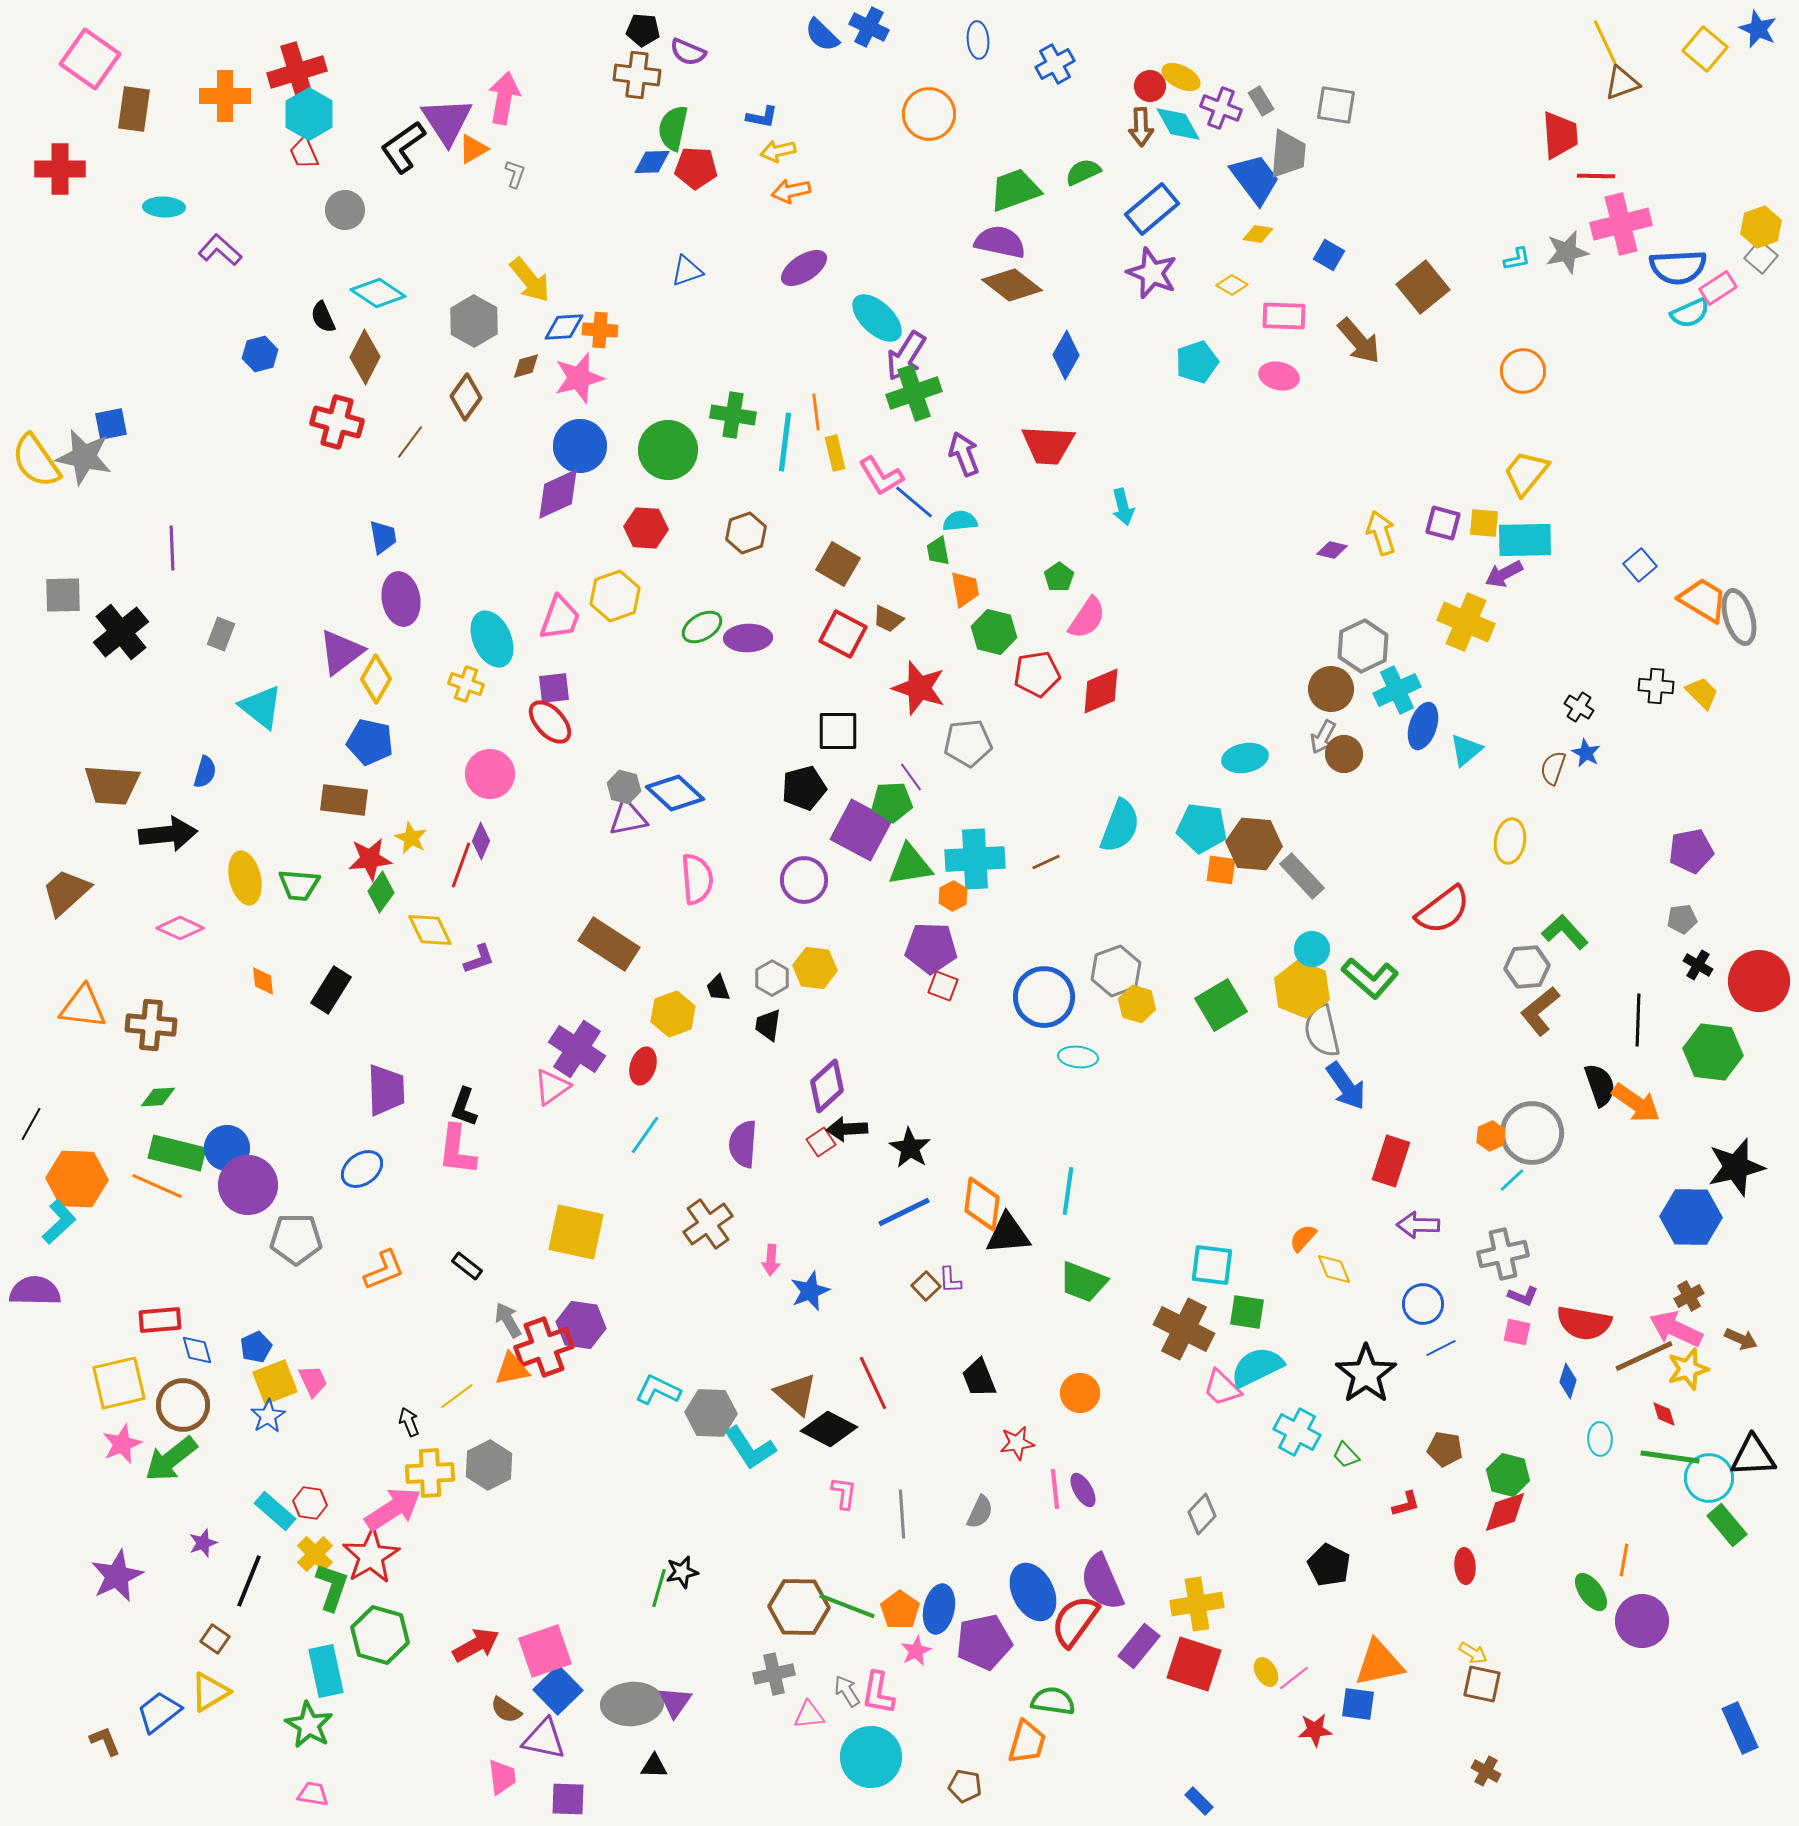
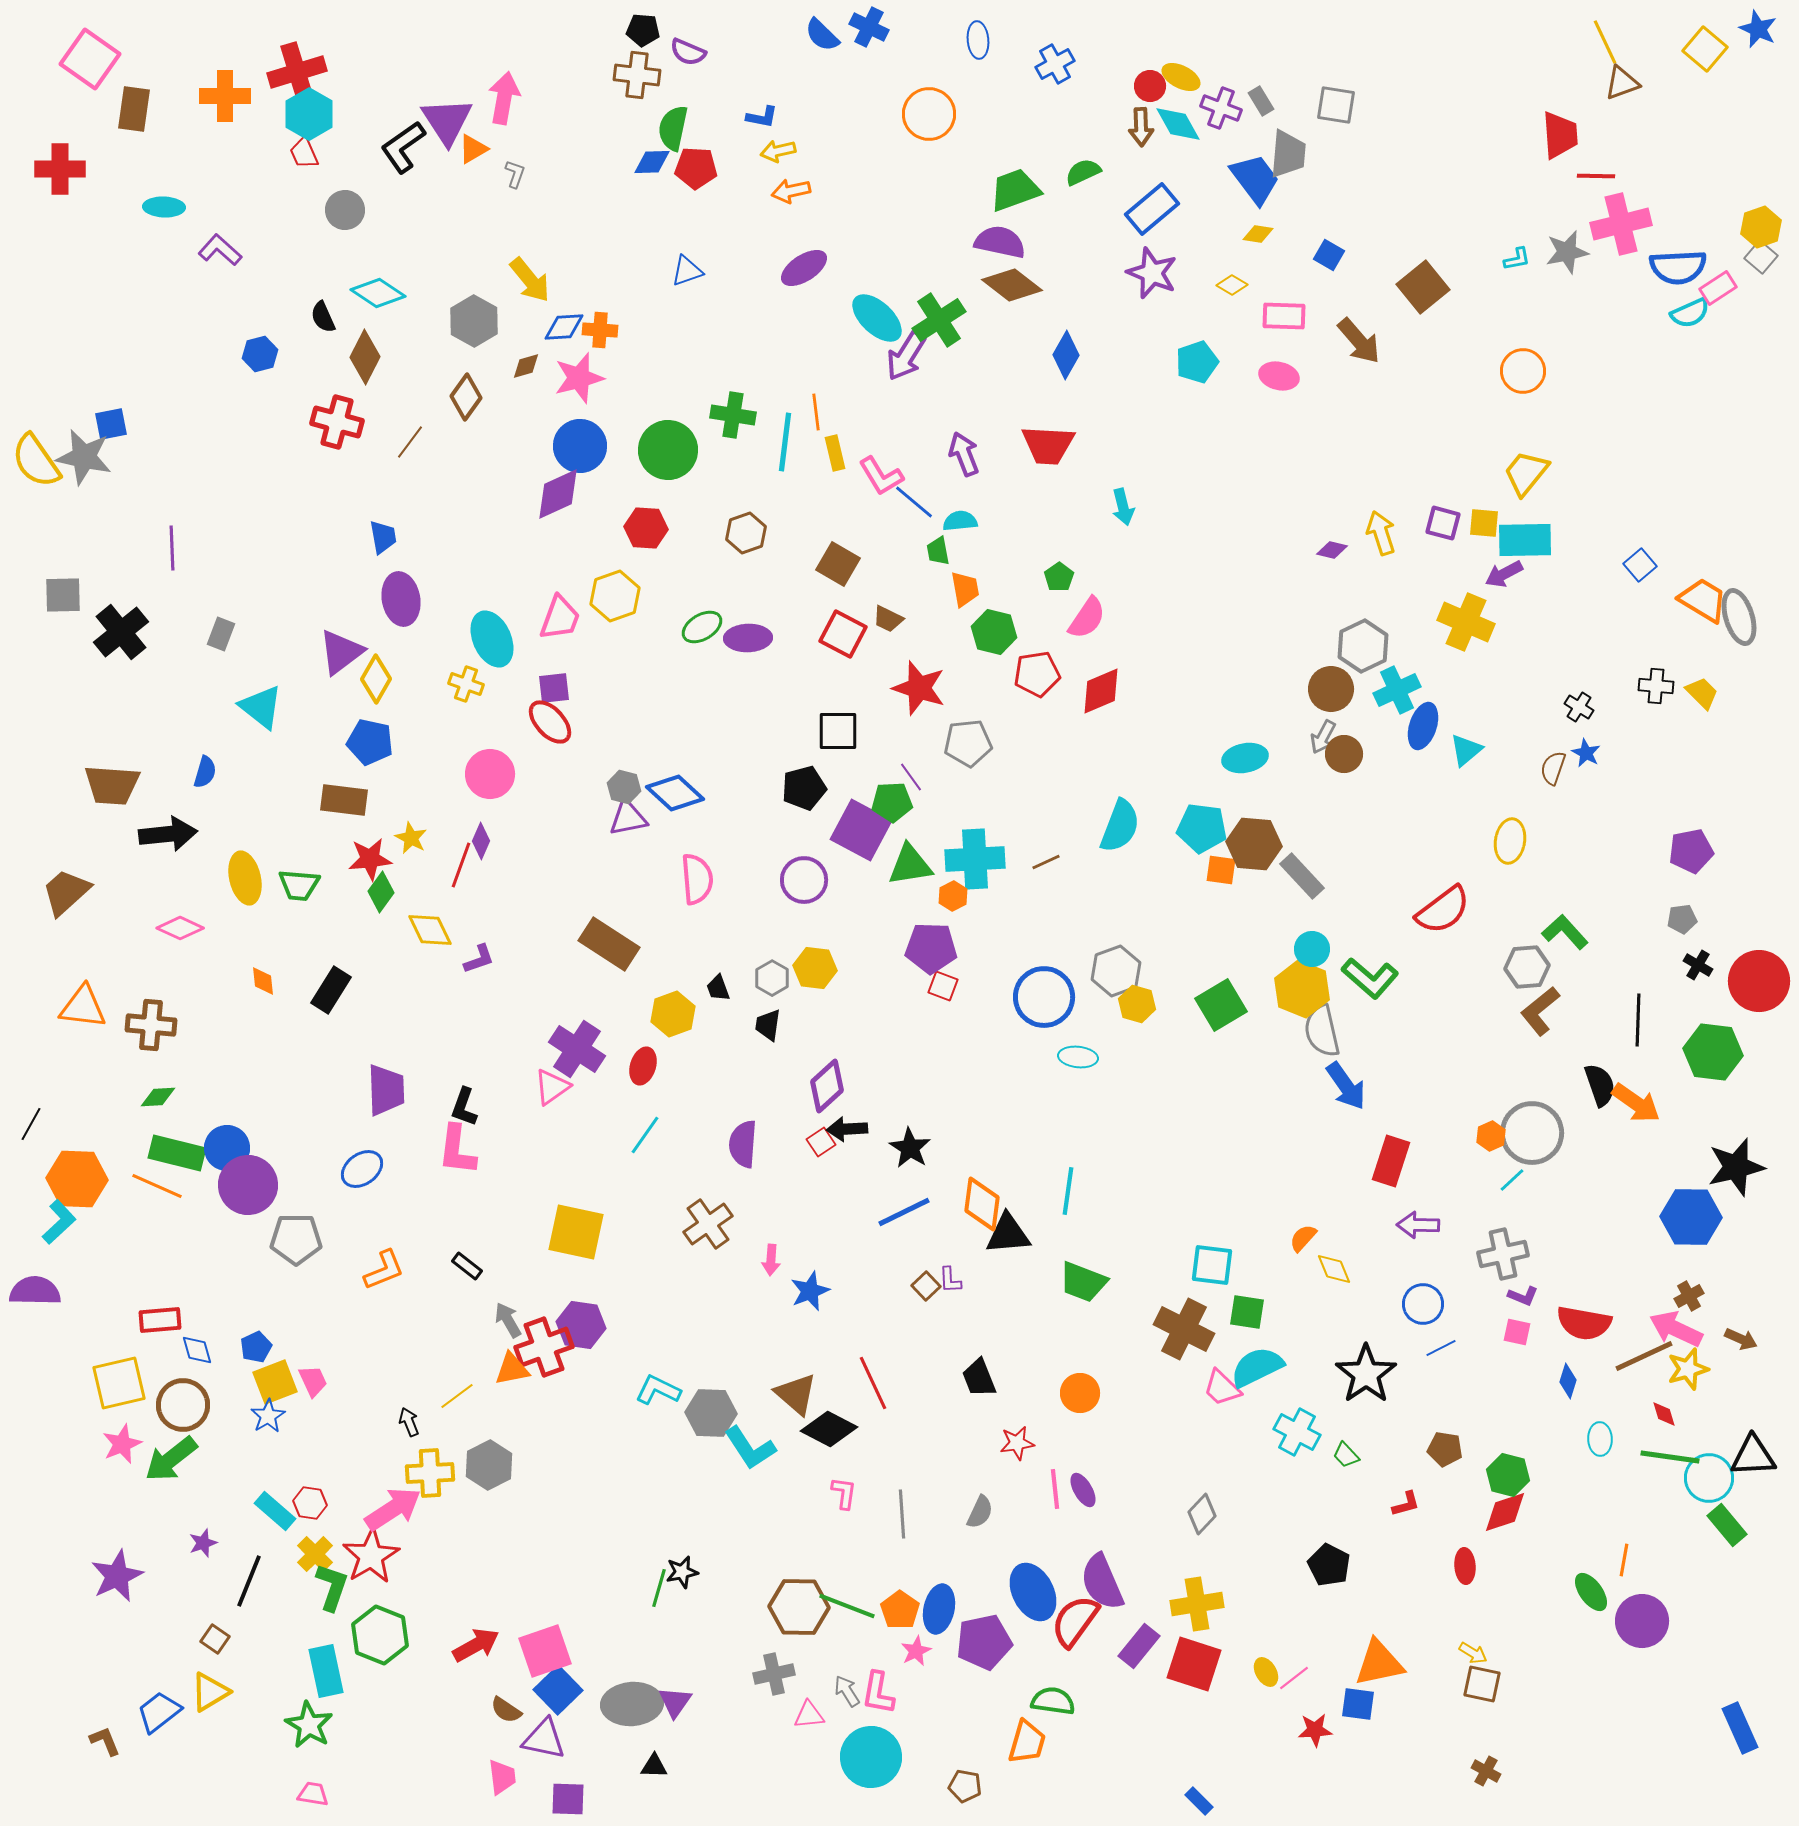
green cross at (914, 393): moved 25 px right, 73 px up; rotated 14 degrees counterclockwise
green hexagon at (380, 1635): rotated 6 degrees clockwise
